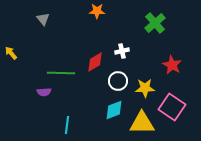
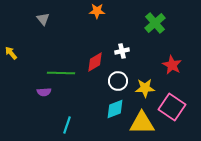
cyan diamond: moved 1 px right, 1 px up
cyan line: rotated 12 degrees clockwise
